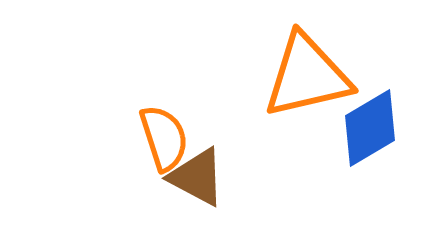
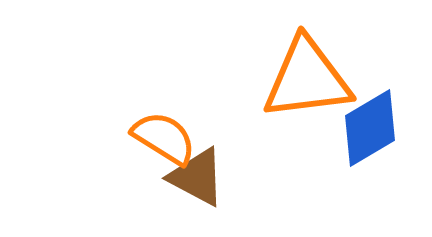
orange triangle: moved 3 px down; rotated 6 degrees clockwise
orange semicircle: rotated 40 degrees counterclockwise
